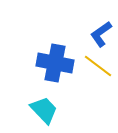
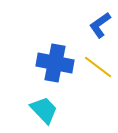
blue L-shape: moved 1 px left, 9 px up
yellow line: moved 1 px down
